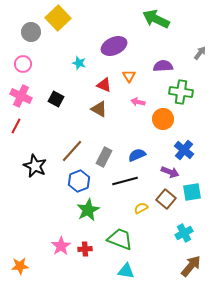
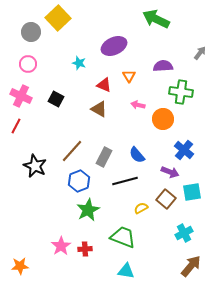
pink circle: moved 5 px right
pink arrow: moved 3 px down
blue semicircle: rotated 108 degrees counterclockwise
green trapezoid: moved 3 px right, 2 px up
